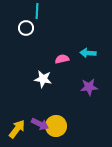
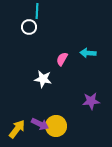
white circle: moved 3 px right, 1 px up
pink semicircle: rotated 48 degrees counterclockwise
purple star: moved 2 px right, 14 px down
